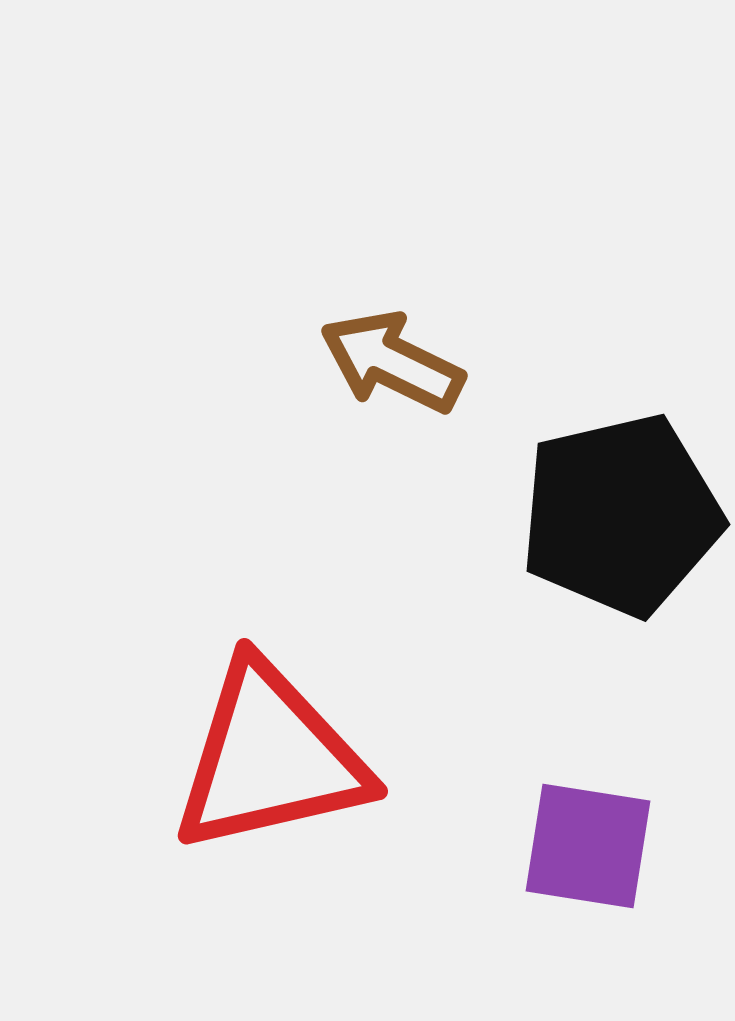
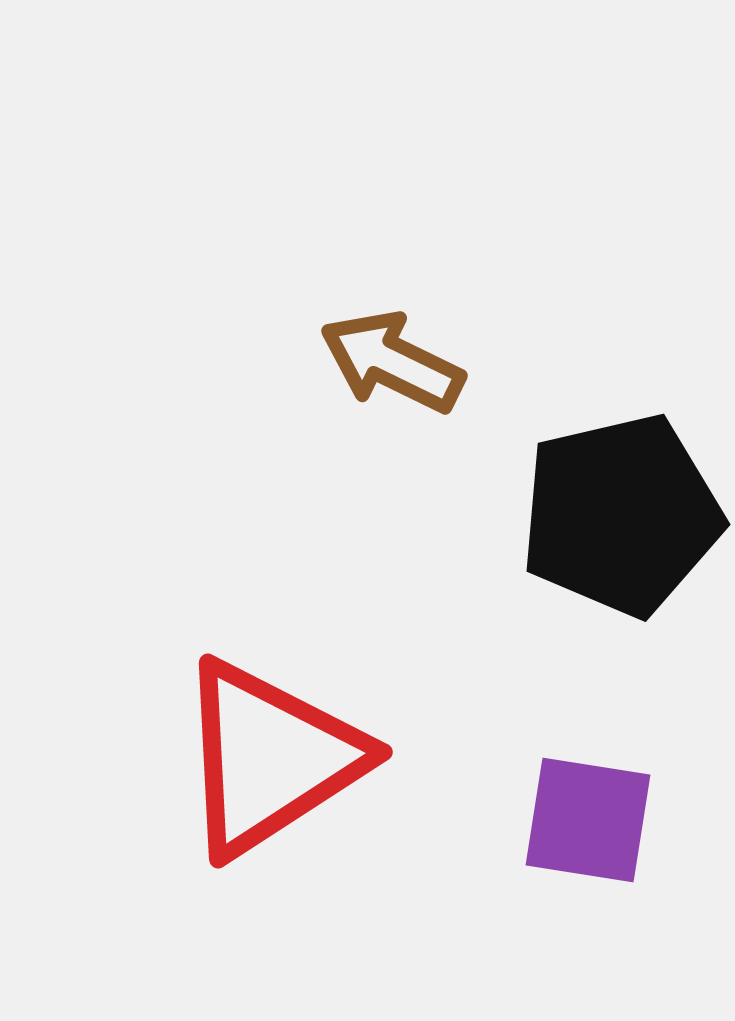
red triangle: rotated 20 degrees counterclockwise
purple square: moved 26 px up
